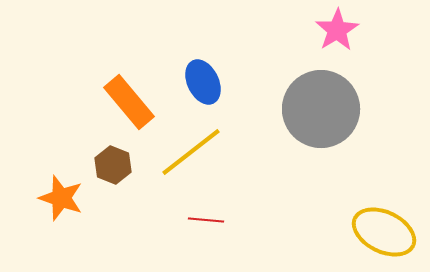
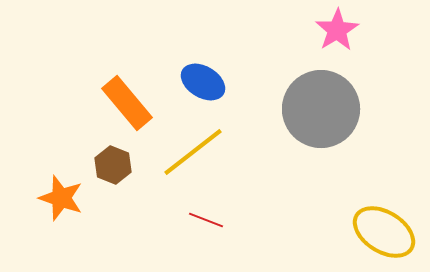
blue ellipse: rotated 33 degrees counterclockwise
orange rectangle: moved 2 px left, 1 px down
yellow line: moved 2 px right
red line: rotated 16 degrees clockwise
yellow ellipse: rotated 6 degrees clockwise
